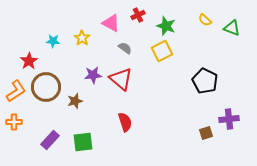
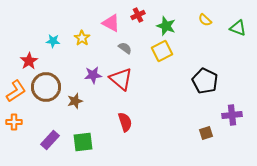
green triangle: moved 6 px right
purple cross: moved 3 px right, 4 px up
